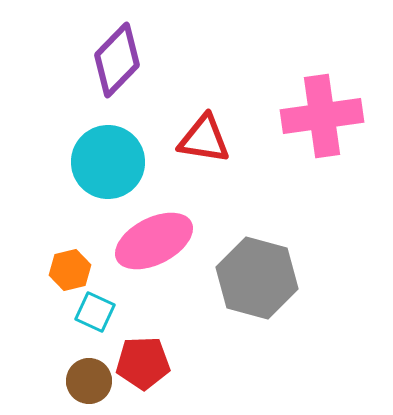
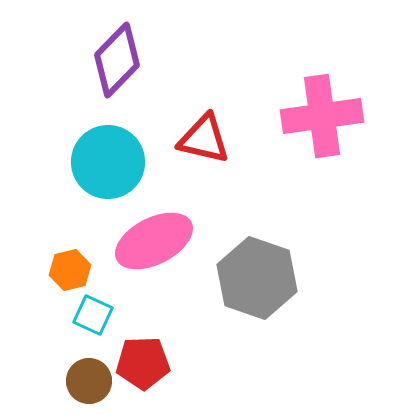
red triangle: rotated 4 degrees clockwise
gray hexagon: rotated 4 degrees clockwise
cyan square: moved 2 px left, 3 px down
